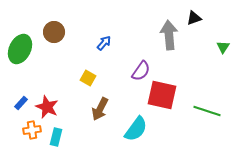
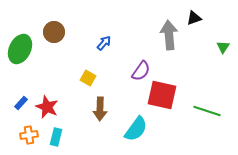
brown arrow: rotated 25 degrees counterclockwise
orange cross: moved 3 px left, 5 px down
